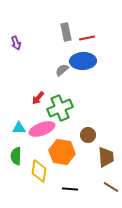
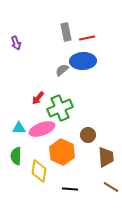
orange hexagon: rotated 15 degrees clockwise
